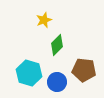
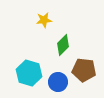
yellow star: rotated 14 degrees clockwise
green diamond: moved 6 px right
blue circle: moved 1 px right
